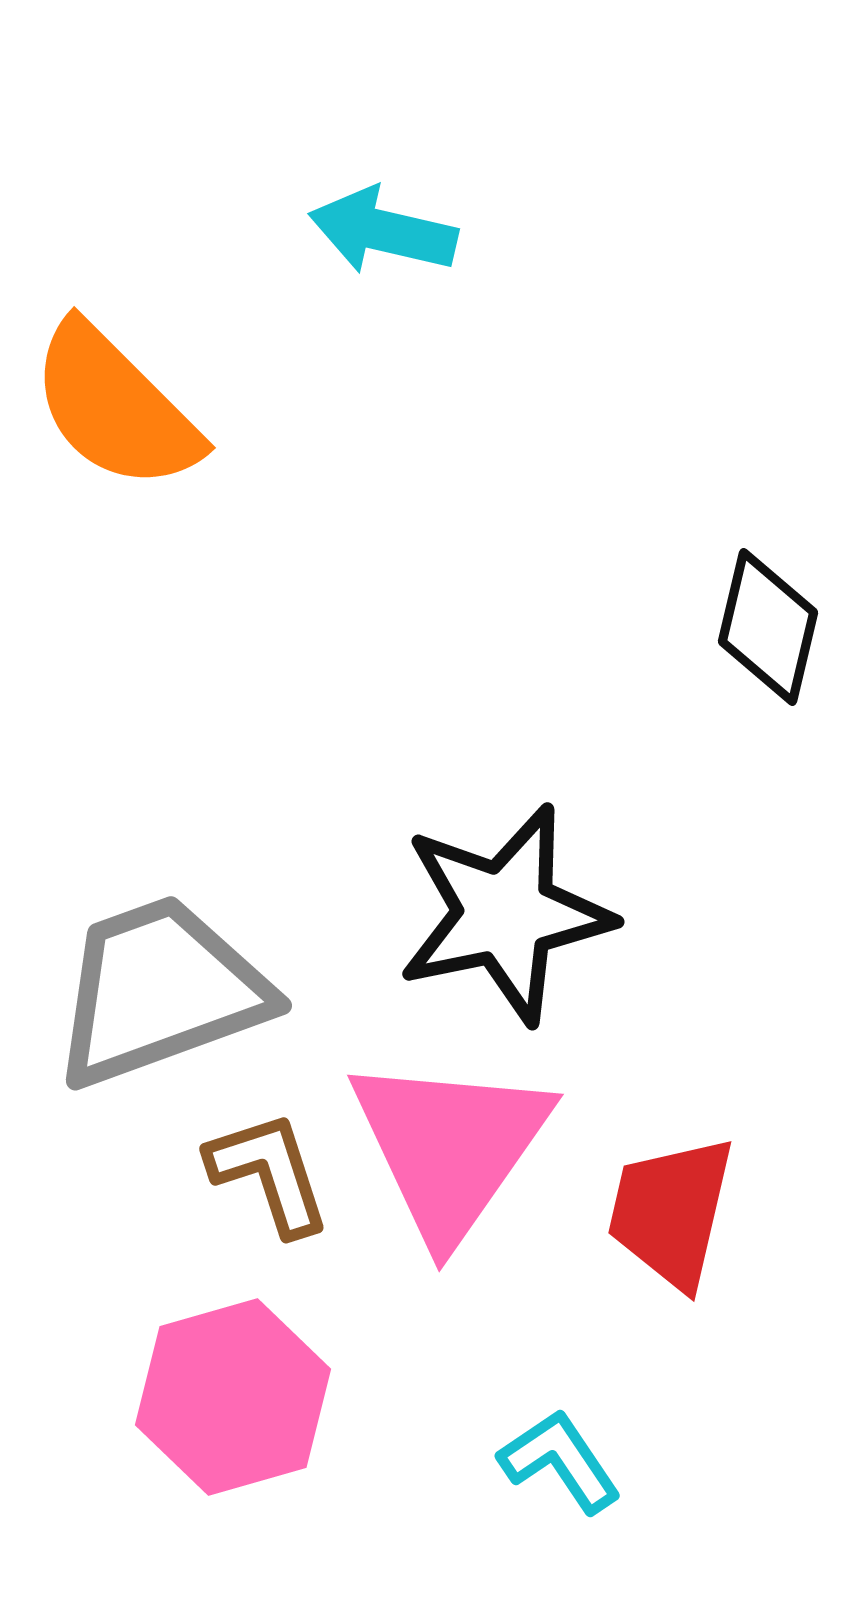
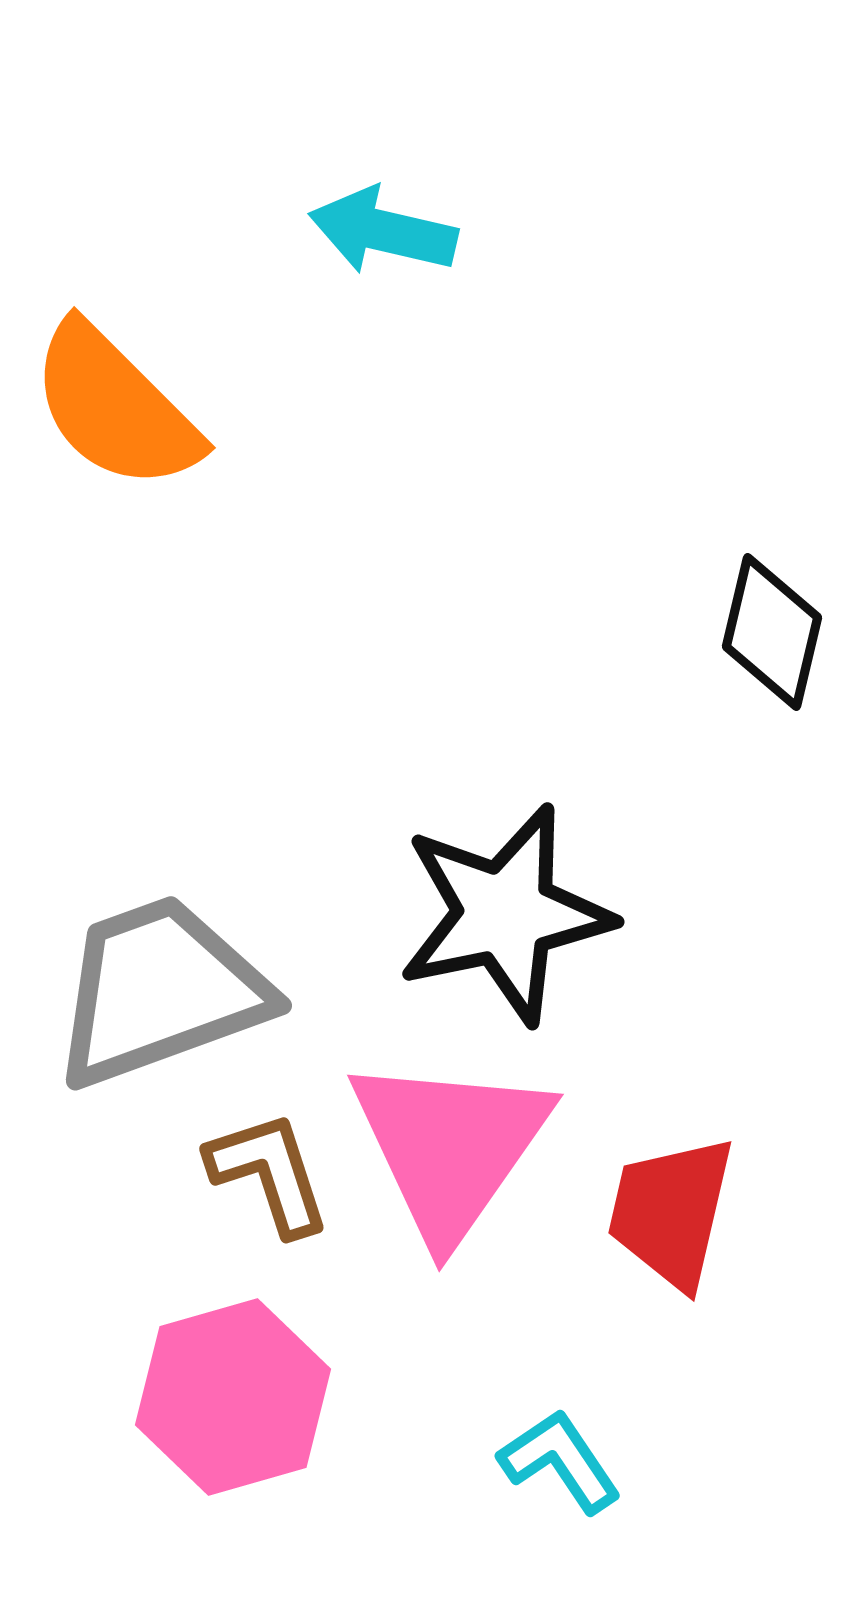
black diamond: moved 4 px right, 5 px down
